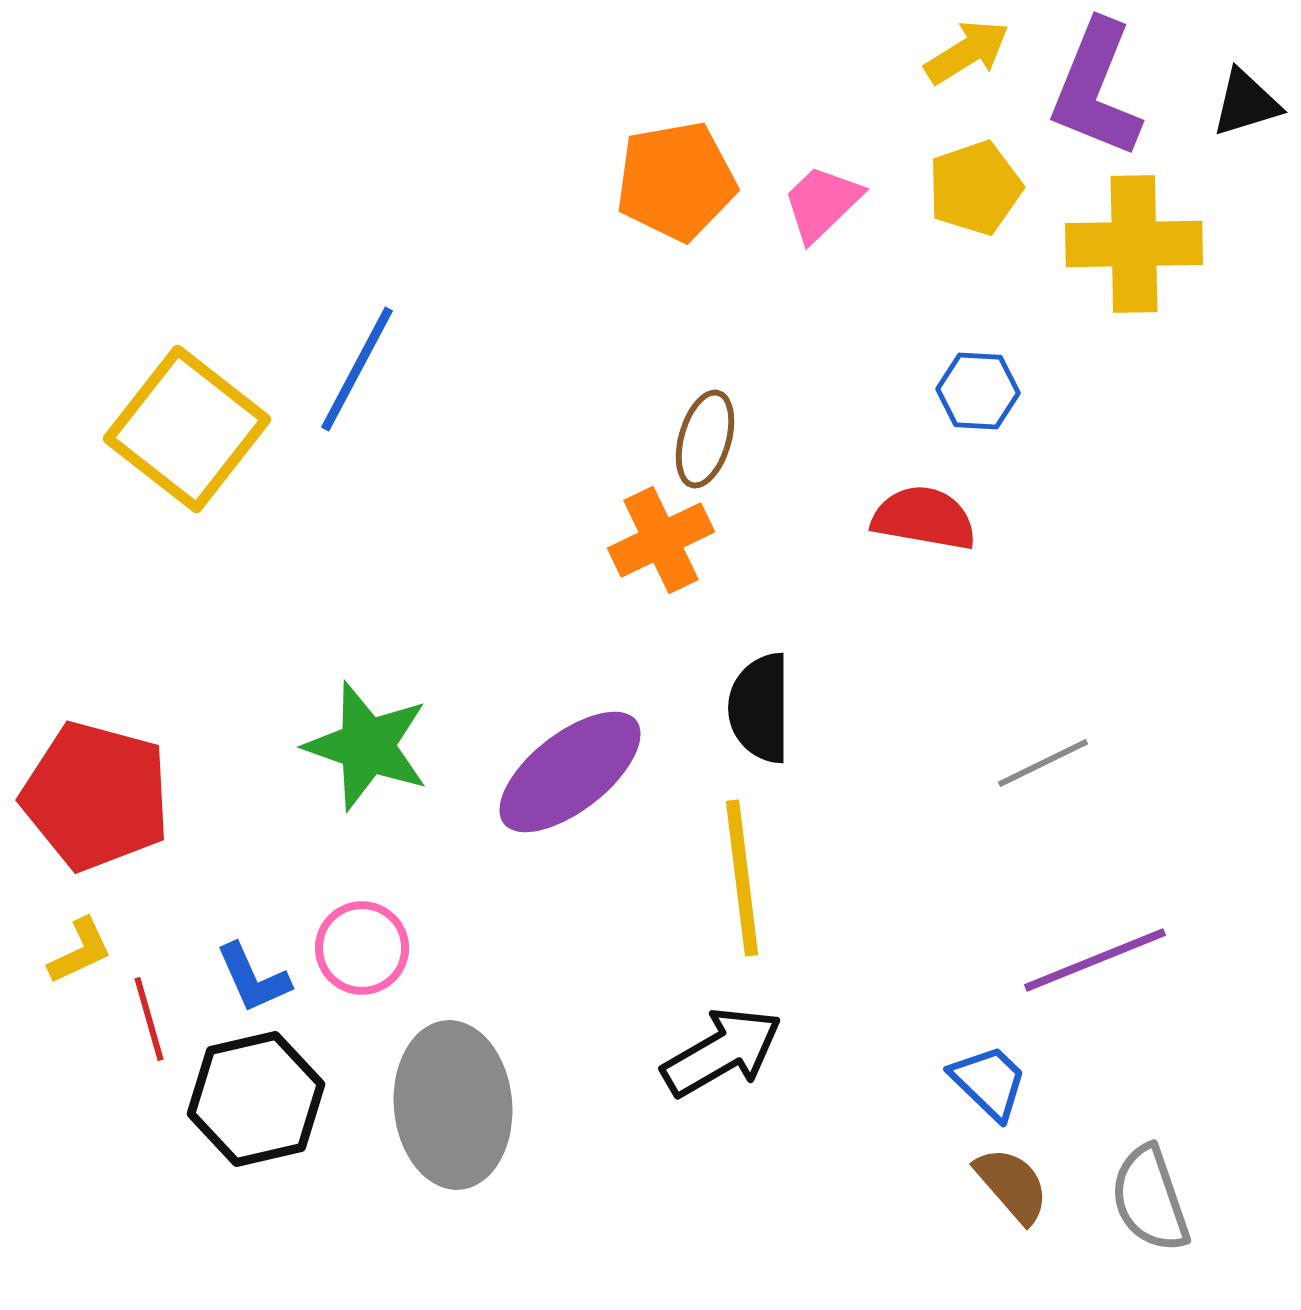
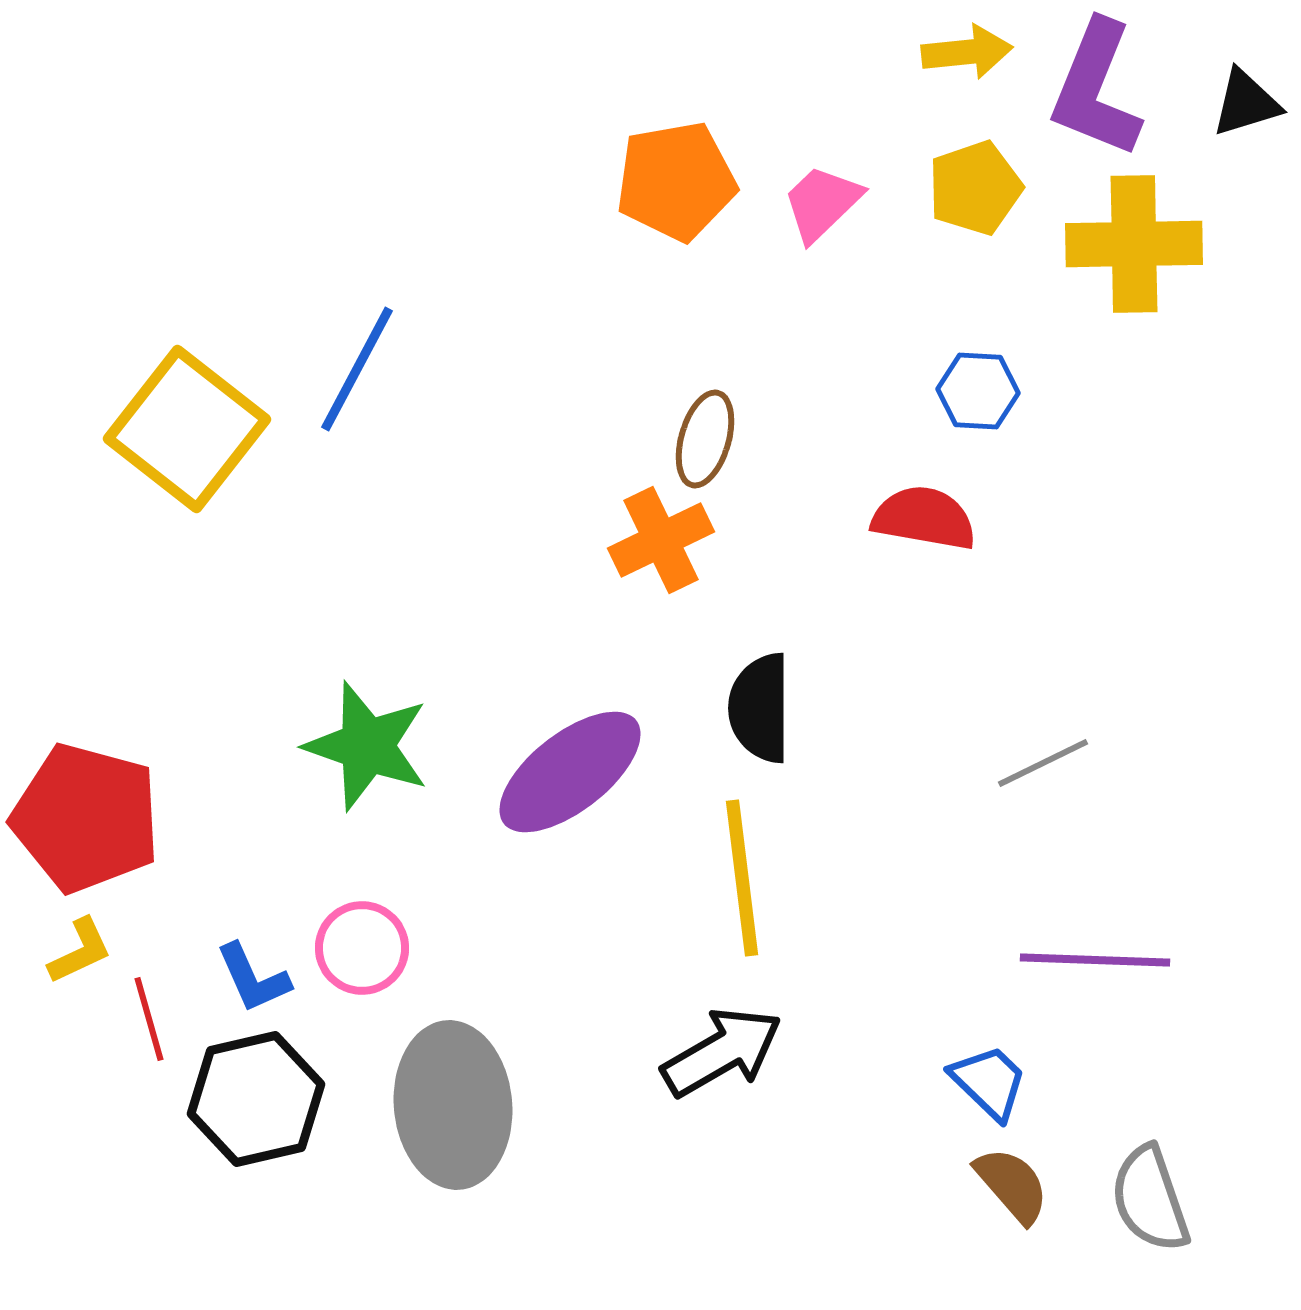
yellow arrow: rotated 26 degrees clockwise
red pentagon: moved 10 px left, 22 px down
purple line: rotated 24 degrees clockwise
